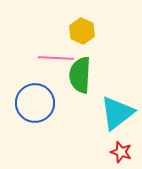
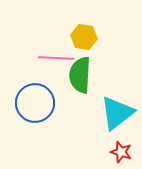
yellow hexagon: moved 2 px right, 6 px down; rotated 15 degrees counterclockwise
